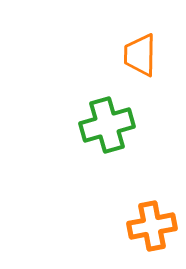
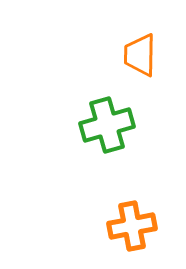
orange cross: moved 20 px left
